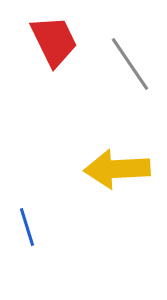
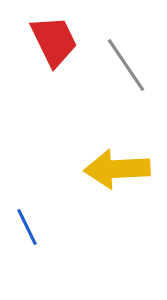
gray line: moved 4 px left, 1 px down
blue line: rotated 9 degrees counterclockwise
